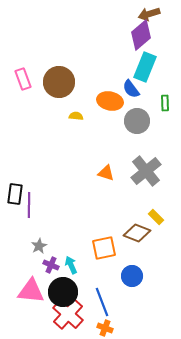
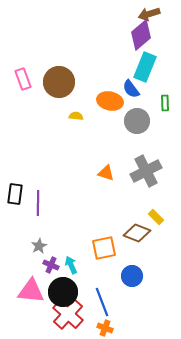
gray cross: rotated 12 degrees clockwise
purple line: moved 9 px right, 2 px up
